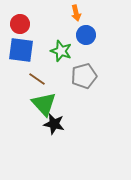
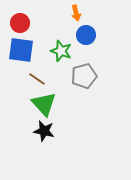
red circle: moved 1 px up
black star: moved 10 px left, 7 px down
